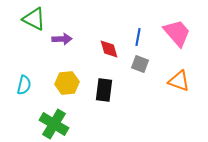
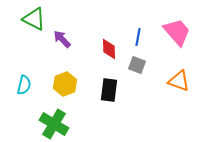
pink trapezoid: moved 1 px up
purple arrow: rotated 132 degrees counterclockwise
red diamond: rotated 15 degrees clockwise
gray square: moved 3 px left, 1 px down
yellow hexagon: moved 2 px left, 1 px down; rotated 15 degrees counterclockwise
black rectangle: moved 5 px right
